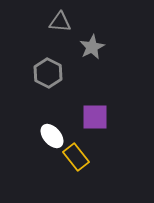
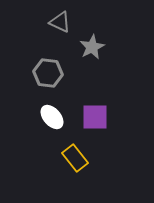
gray triangle: rotated 20 degrees clockwise
gray hexagon: rotated 20 degrees counterclockwise
white ellipse: moved 19 px up
yellow rectangle: moved 1 px left, 1 px down
